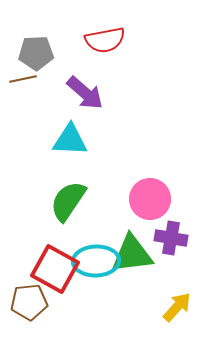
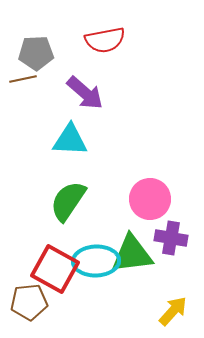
yellow arrow: moved 4 px left, 4 px down
